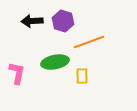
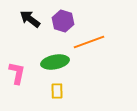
black arrow: moved 2 px left, 2 px up; rotated 40 degrees clockwise
yellow rectangle: moved 25 px left, 15 px down
